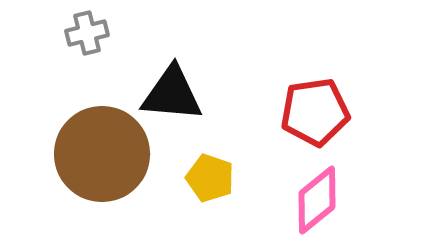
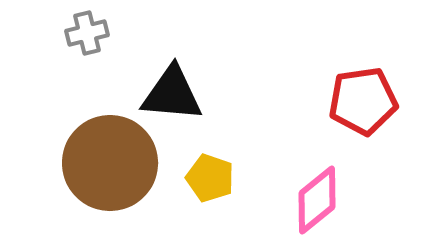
red pentagon: moved 48 px right, 11 px up
brown circle: moved 8 px right, 9 px down
